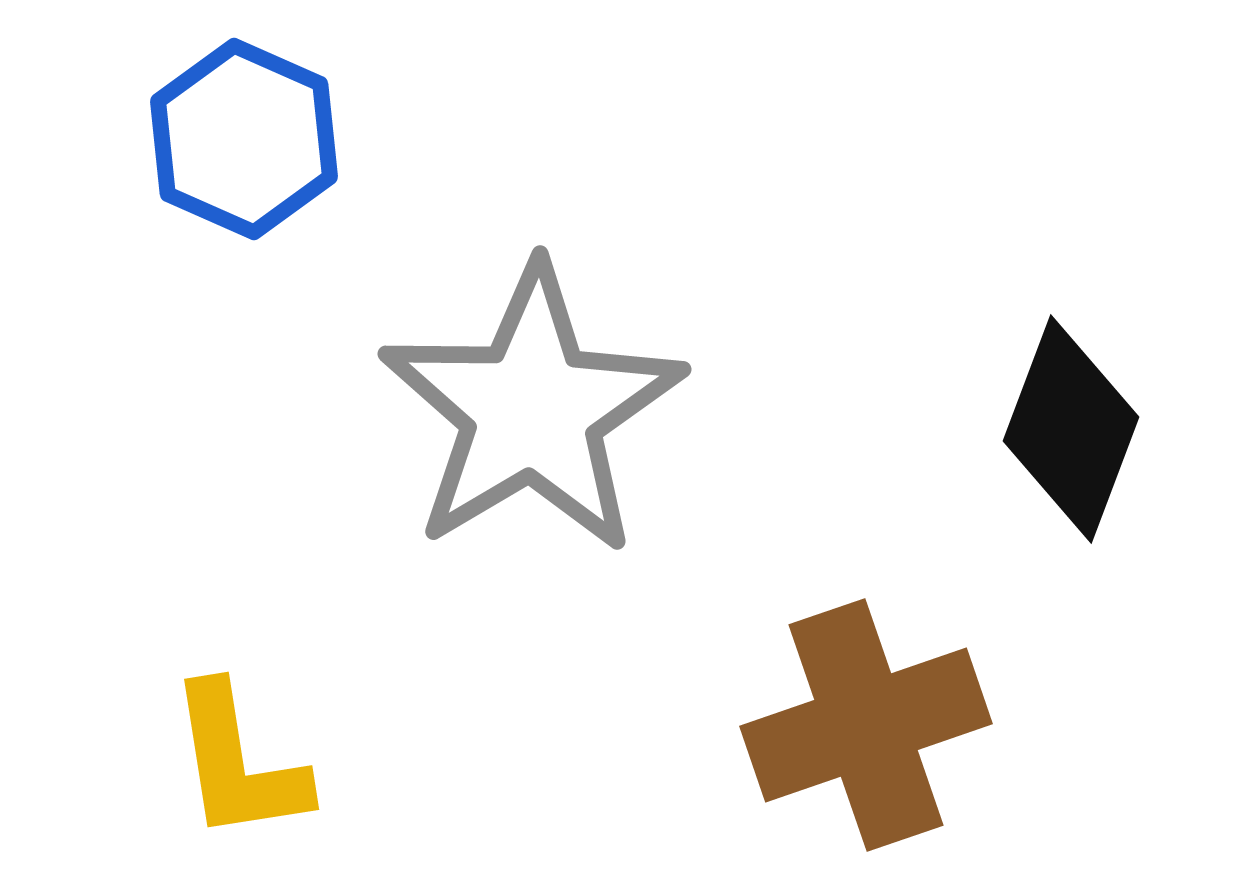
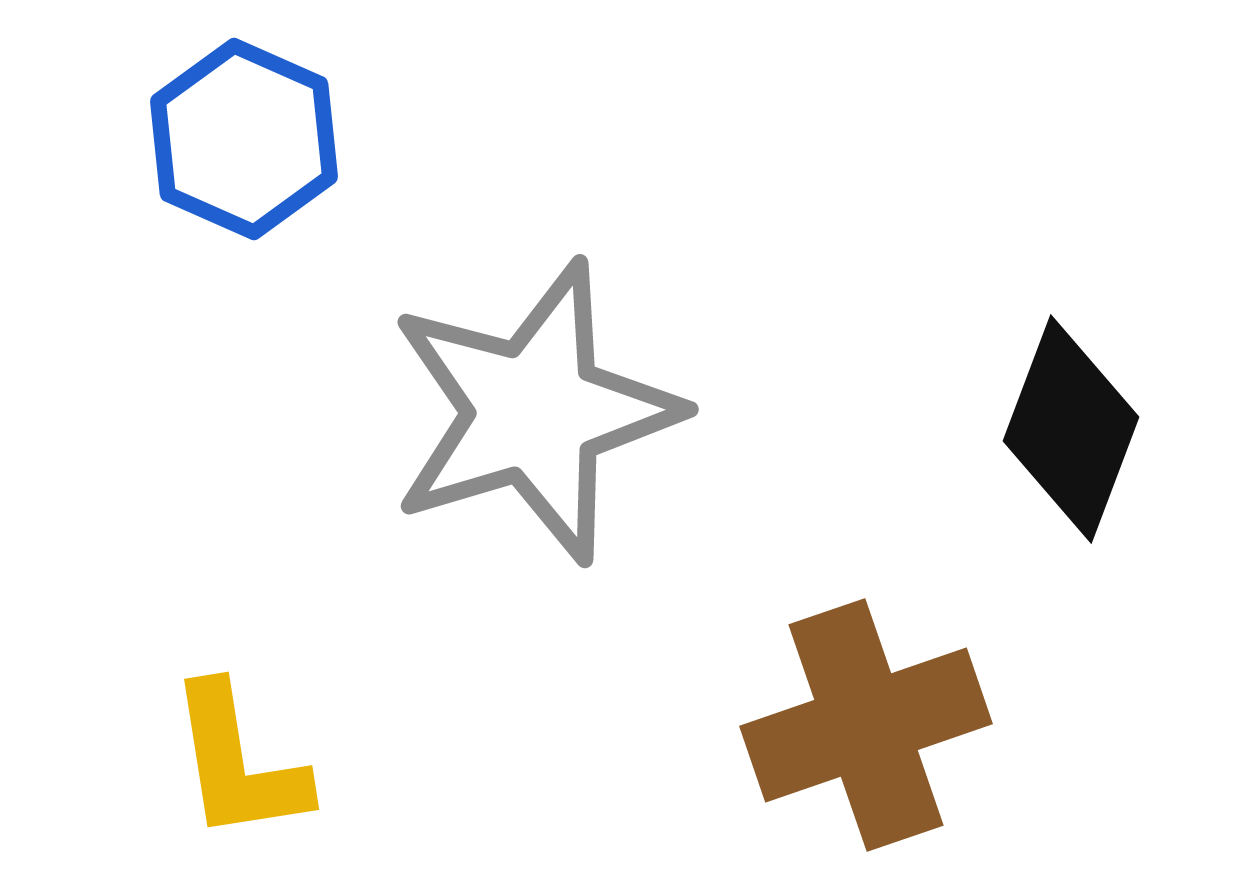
gray star: moved 2 px right, 2 px down; rotated 14 degrees clockwise
